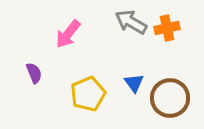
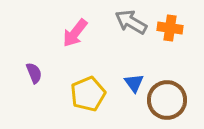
orange cross: moved 3 px right; rotated 20 degrees clockwise
pink arrow: moved 7 px right, 1 px up
brown circle: moved 3 px left, 2 px down
